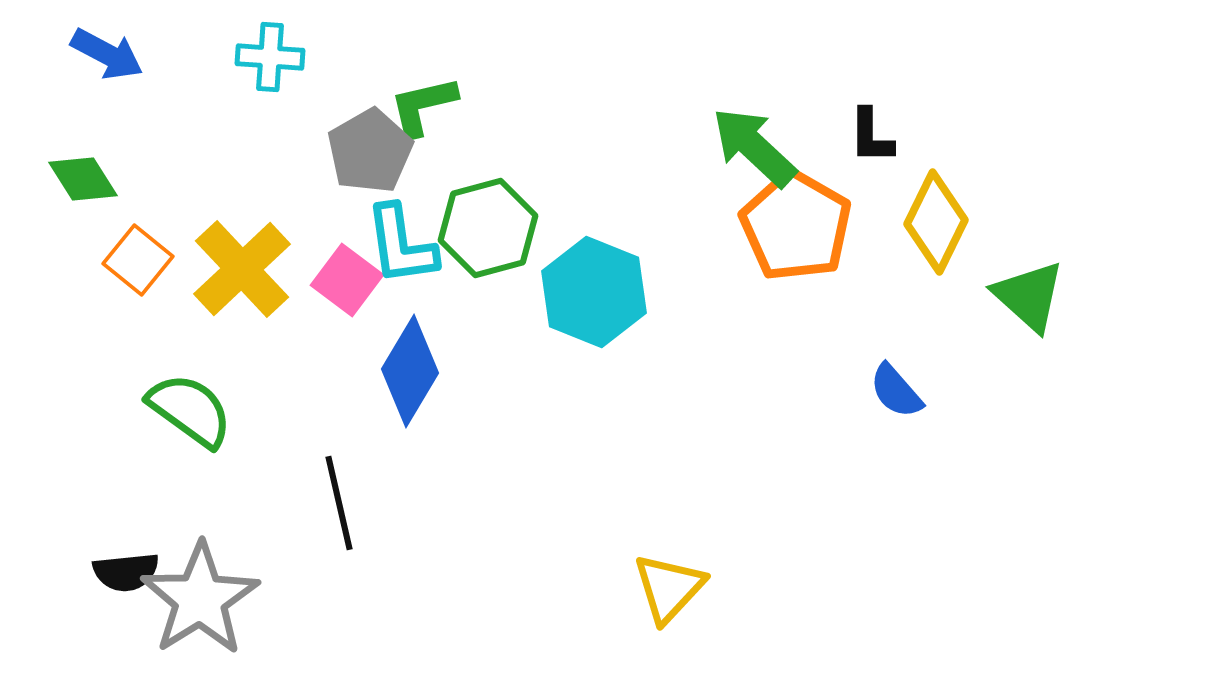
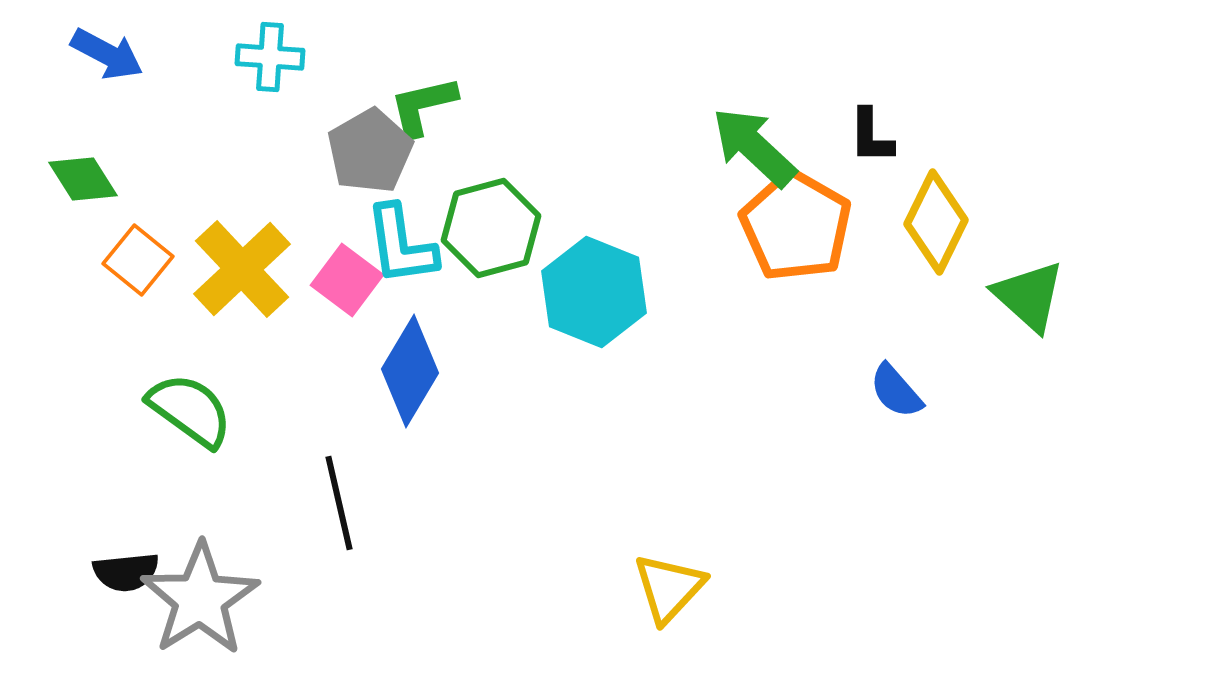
green hexagon: moved 3 px right
